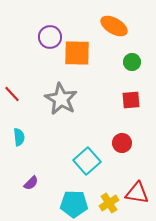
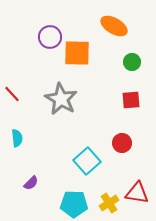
cyan semicircle: moved 2 px left, 1 px down
